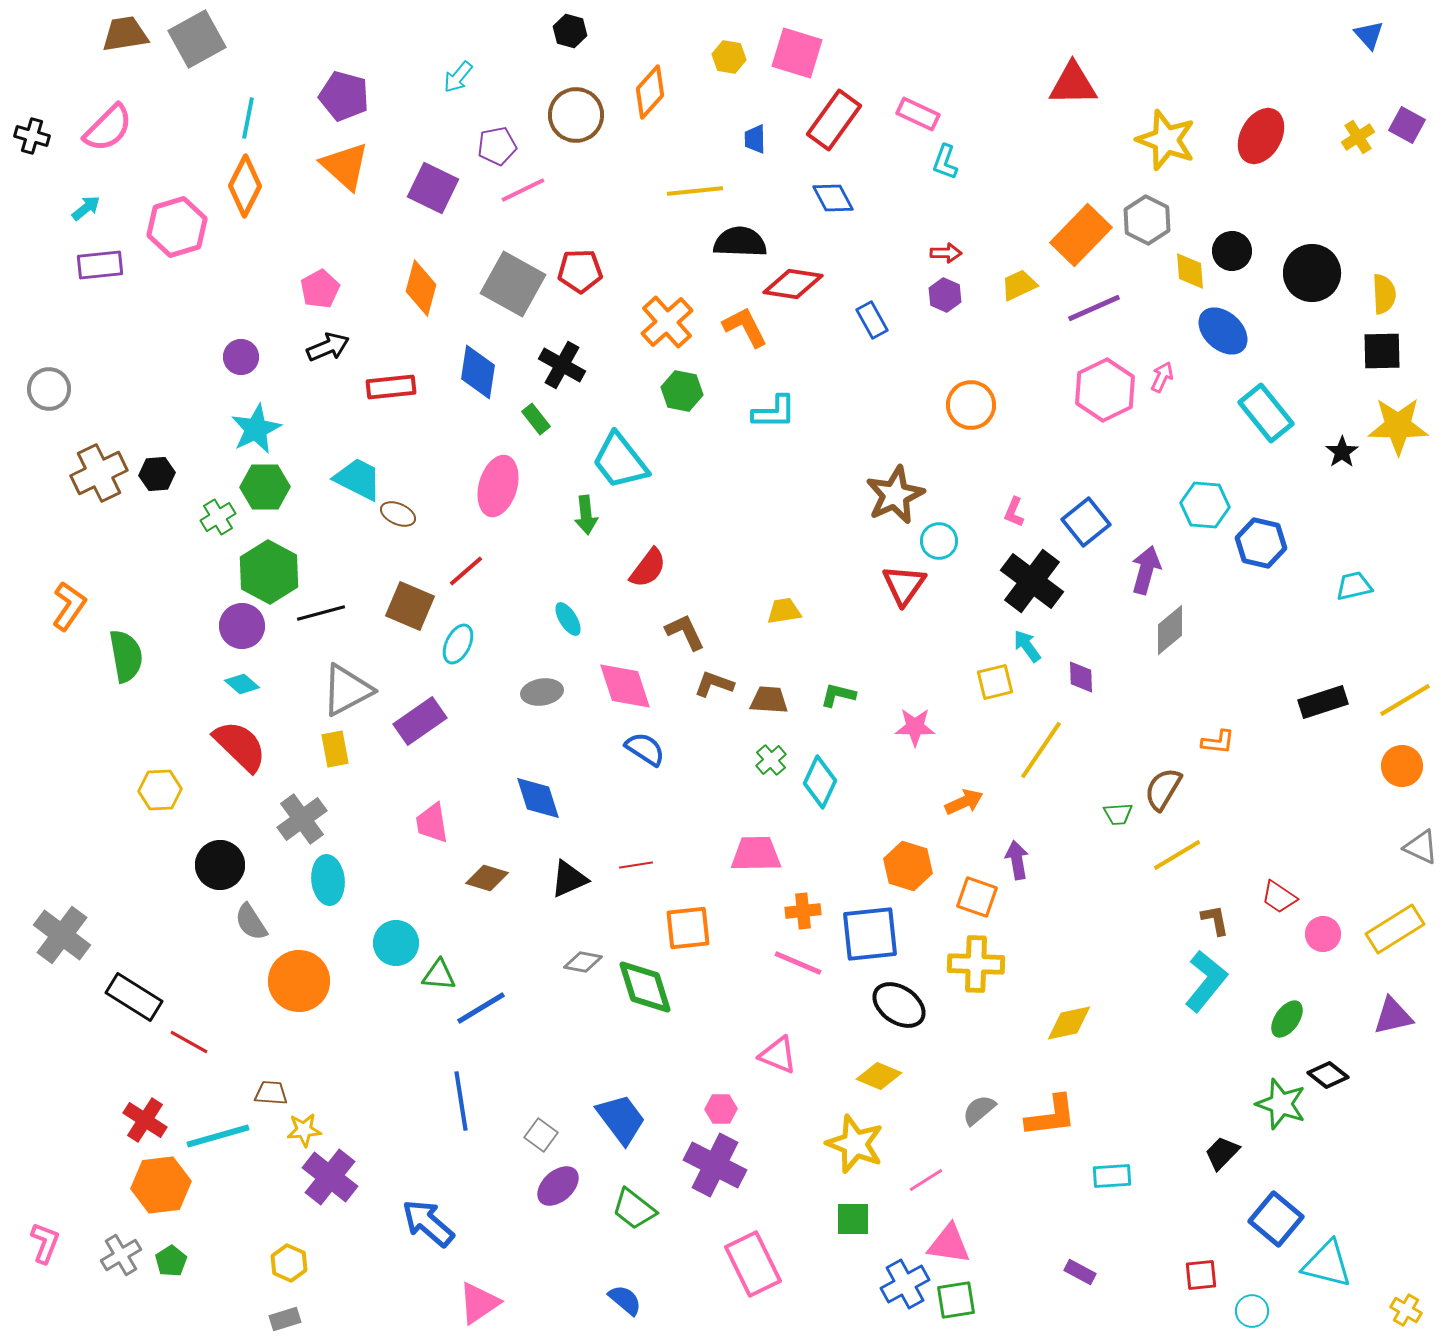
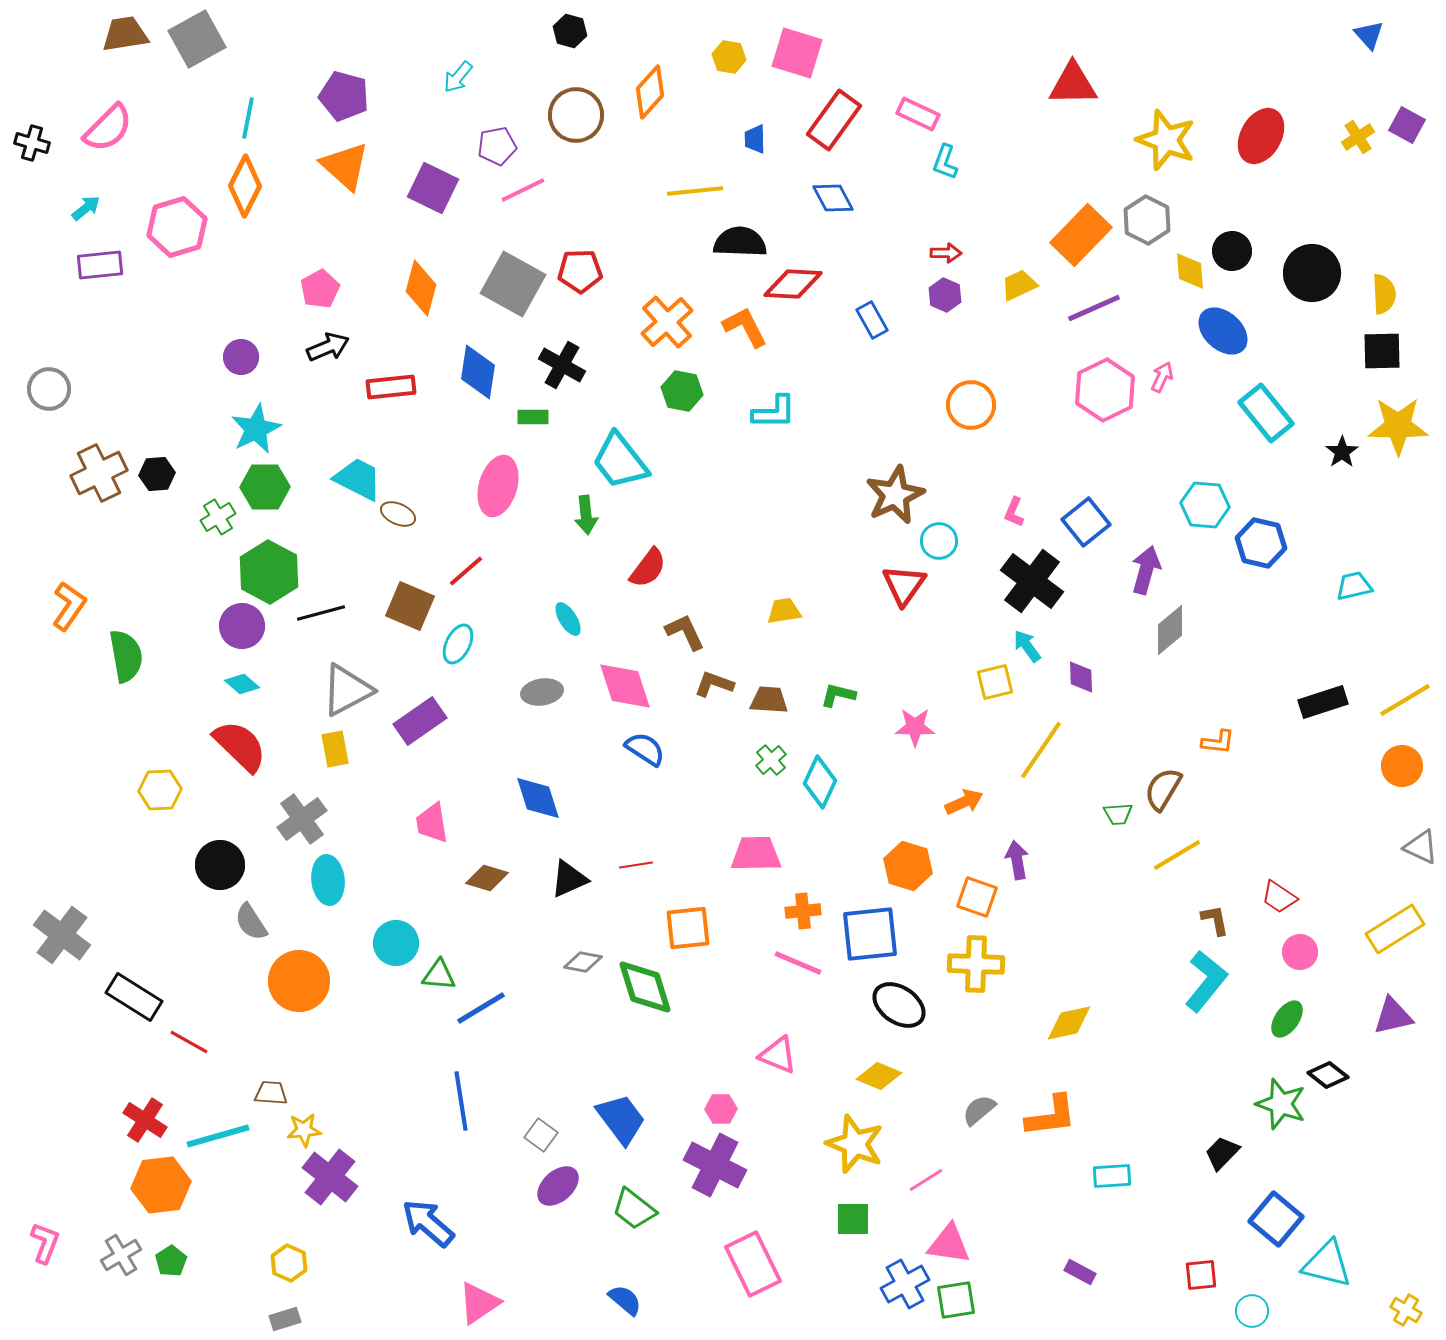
black cross at (32, 136): moved 7 px down
red diamond at (793, 284): rotated 6 degrees counterclockwise
green rectangle at (536, 419): moved 3 px left, 2 px up; rotated 52 degrees counterclockwise
pink circle at (1323, 934): moved 23 px left, 18 px down
